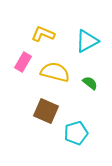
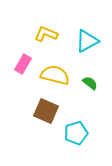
yellow L-shape: moved 3 px right
pink rectangle: moved 2 px down
yellow semicircle: moved 3 px down
